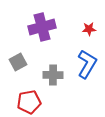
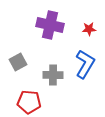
purple cross: moved 8 px right, 2 px up; rotated 28 degrees clockwise
blue L-shape: moved 2 px left
red pentagon: rotated 15 degrees clockwise
